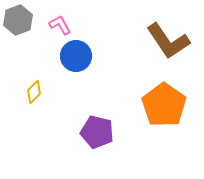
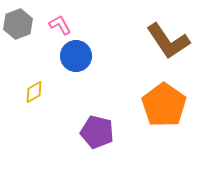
gray hexagon: moved 4 px down
yellow diamond: rotated 15 degrees clockwise
